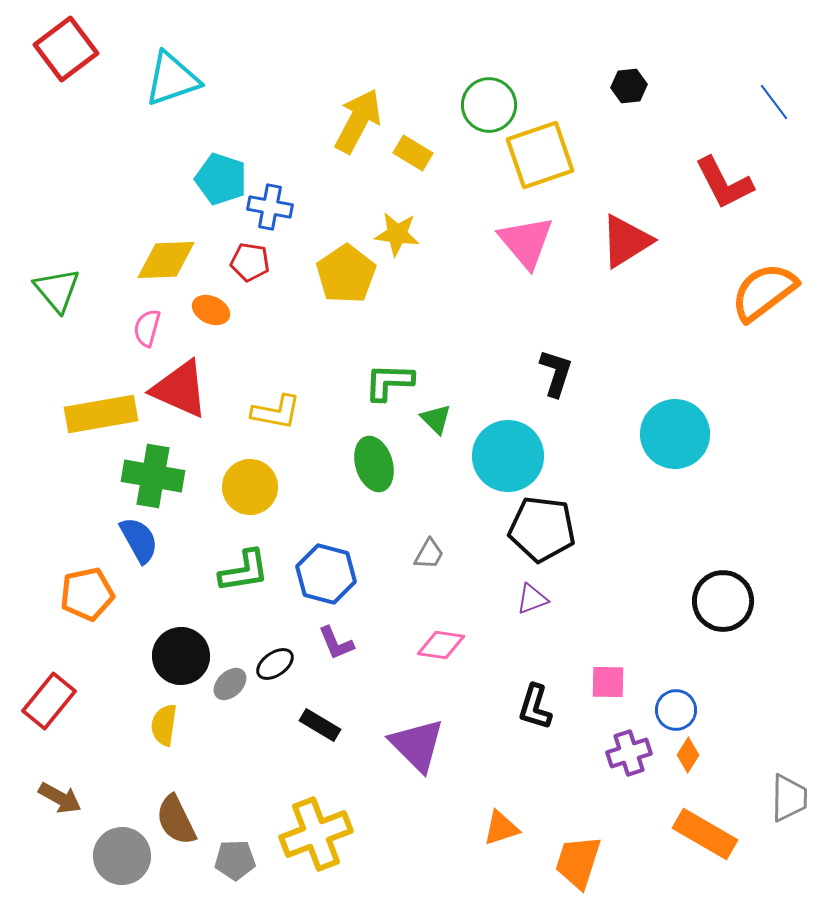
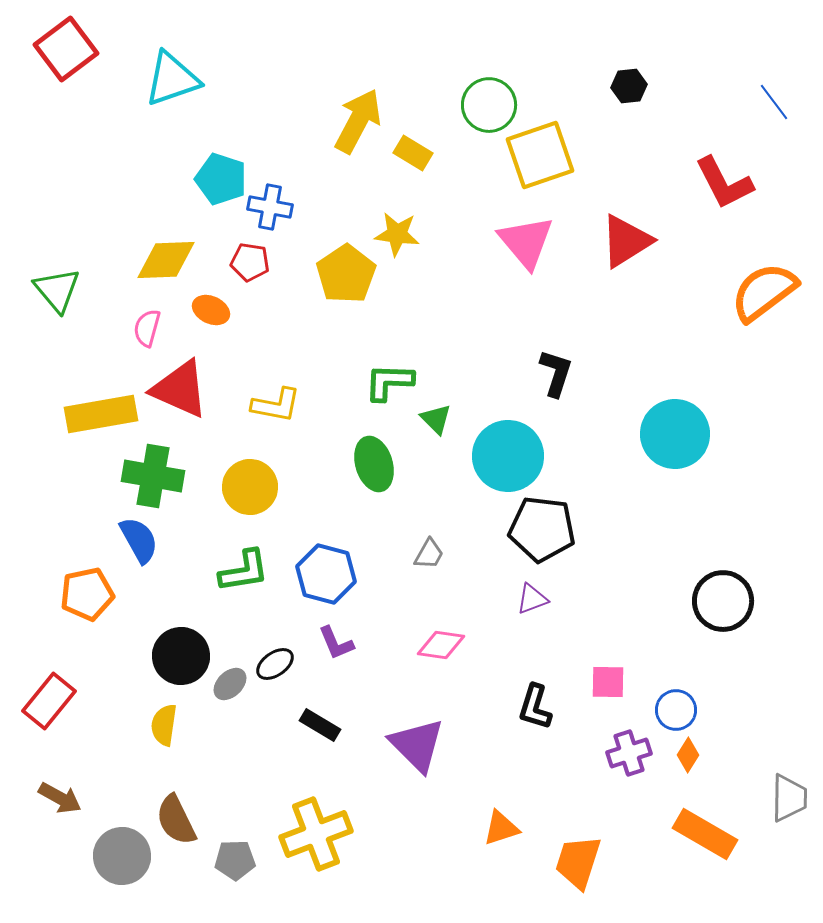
yellow L-shape at (276, 412): moved 7 px up
